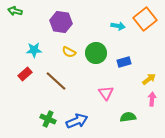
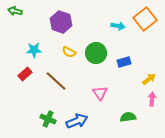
purple hexagon: rotated 10 degrees clockwise
pink triangle: moved 6 px left
